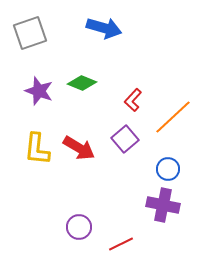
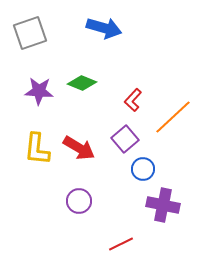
purple star: rotated 16 degrees counterclockwise
blue circle: moved 25 px left
purple circle: moved 26 px up
